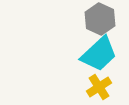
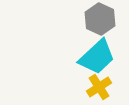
cyan trapezoid: moved 2 px left, 3 px down
